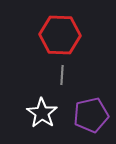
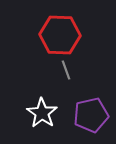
gray line: moved 4 px right, 5 px up; rotated 24 degrees counterclockwise
